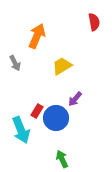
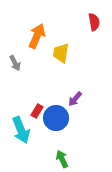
yellow trapezoid: moved 1 px left, 13 px up; rotated 50 degrees counterclockwise
